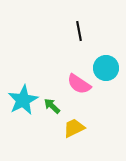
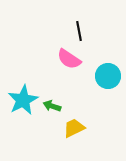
cyan circle: moved 2 px right, 8 px down
pink semicircle: moved 10 px left, 25 px up
green arrow: rotated 24 degrees counterclockwise
